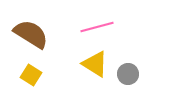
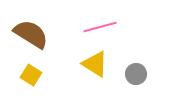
pink line: moved 3 px right
gray circle: moved 8 px right
